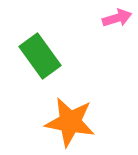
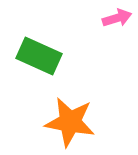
green rectangle: moved 1 px left; rotated 30 degrees counterclockwise
